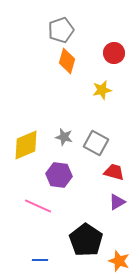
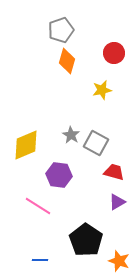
gray star: moved 7 px right, 2 px up; rotated 18 degrees clockwise
pink line: rotated 8 degrees clockwise
